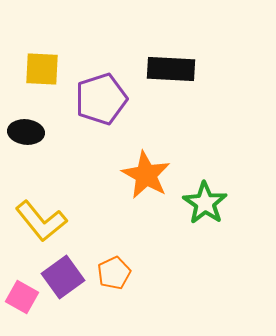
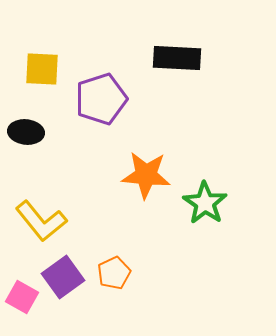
black rectangle: moved 6 px right, 11 px up
orange star: rotated 24 degrees counterclockwise
